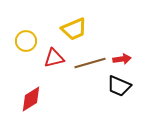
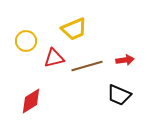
red arrow: moved 3 px right, 1 px down
brown line: moved 3 px left, 3 px down
black trapezoid: moved 9 px down
red diamond: moved 2 px down
